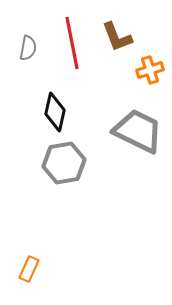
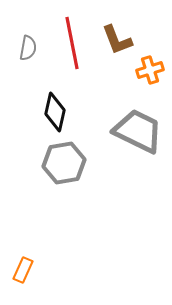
brown L-shape: moved 3 px down
orange rectangle: moved 6 px left, 1 px down
